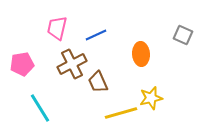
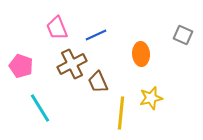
pink trapezoid: rotated 35 degrees counterclockwise
pink pentagon: moved 1 px left, 2 px down; rotated 30 degrees clockwise
yellow line: rotated 68 degrees counterclockwise
